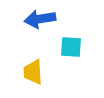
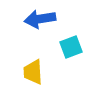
cyan square: rotated 25 degrees counterclockwise
